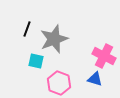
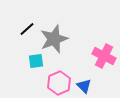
black line: rotated 28 degrees clockwise
cyan square: rotated 21 degrees counterclockwise
blue triangle: moved 11 px left, 7 px down; rotated 28 degrees clockwise
pink hexagon: rotated 15 degrees clockwise
